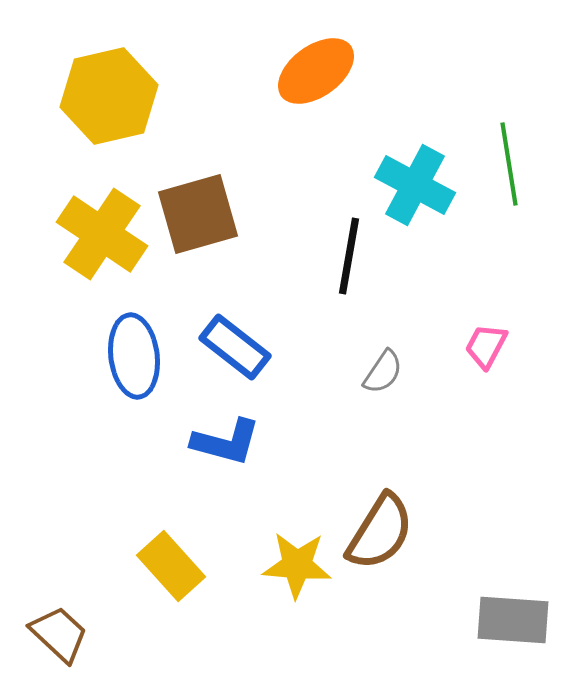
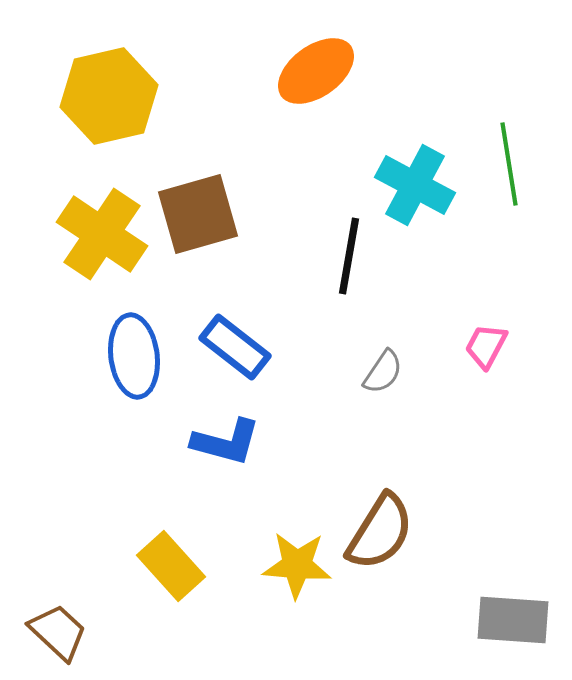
brown trapezoid: moved 1 px left, 2 px up
